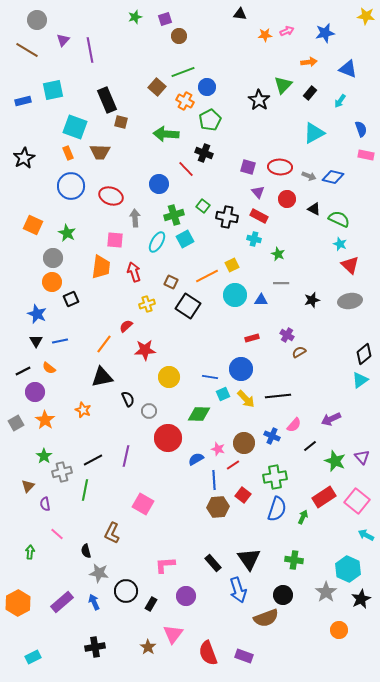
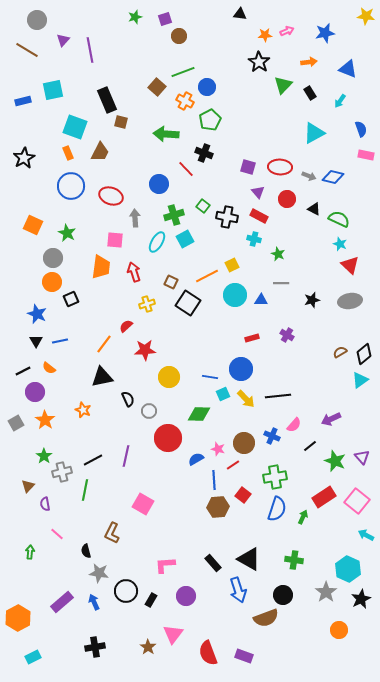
black rectangle at (310, 93): rotated 72 degrees counterclockwise
black star at (259, 100): moved 38 px up
brown trapezoid at (100, 152): rotated 65 degrees counterclockwise
black square at (188, 306): moved 3 px up
brown semicircle at (299, 352): moved 41 px right
black triangle at (249, 559): rotated 25 degrees counterclockwise
orange hexagon at (18, 603): moved 15 px down
black rectangle at (151, 604): moved 4 px up
